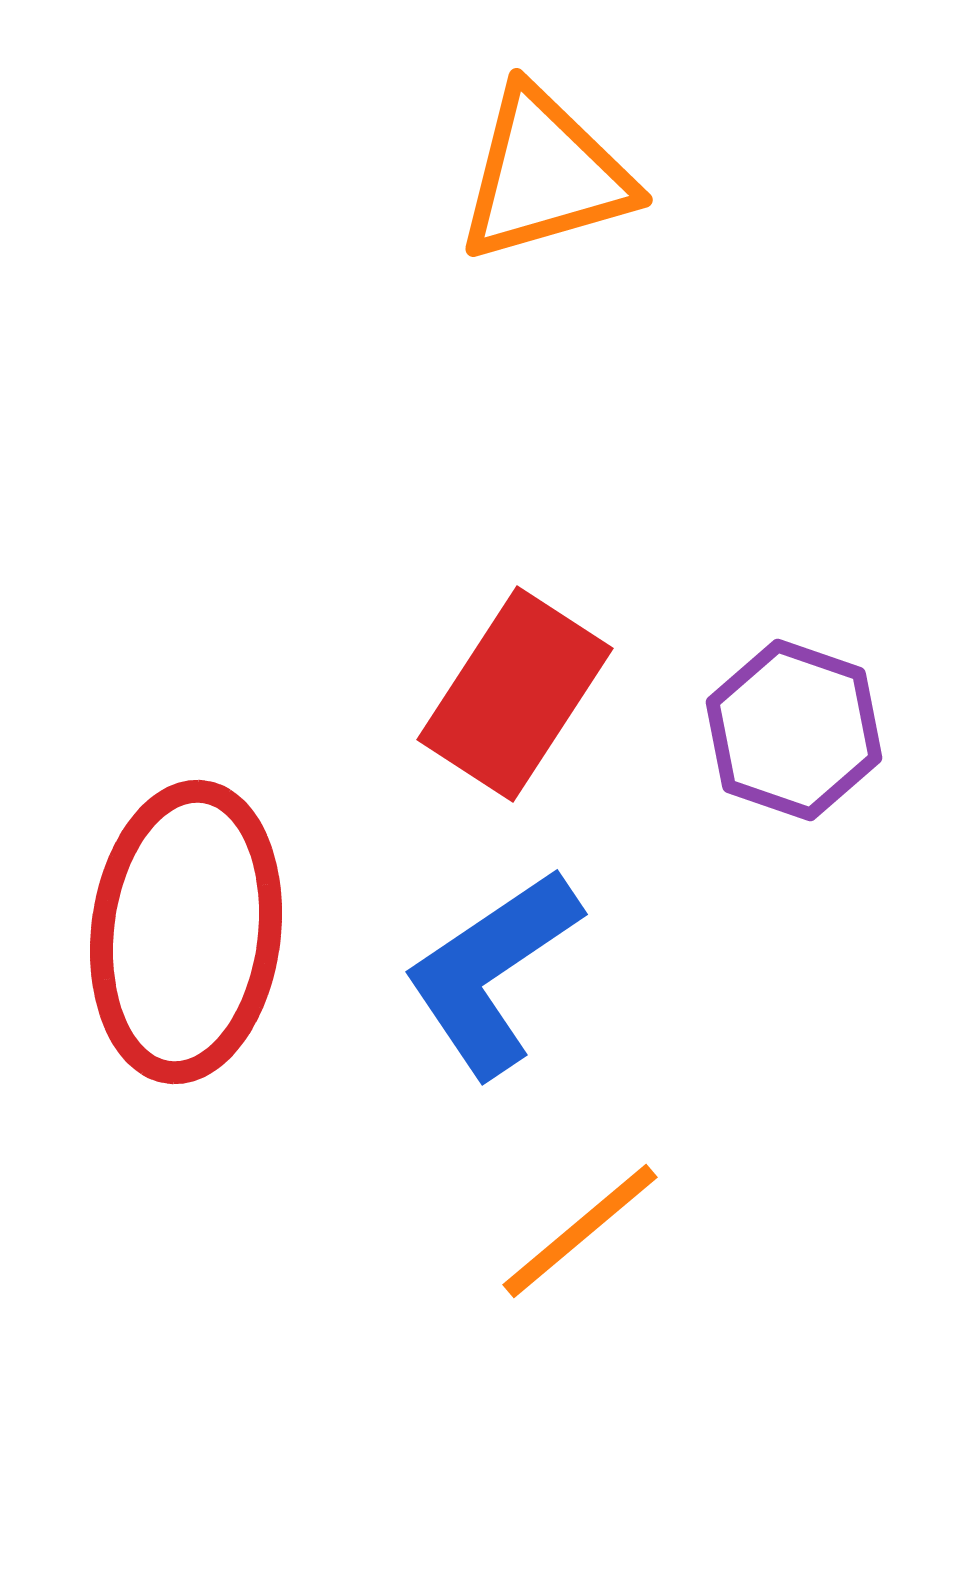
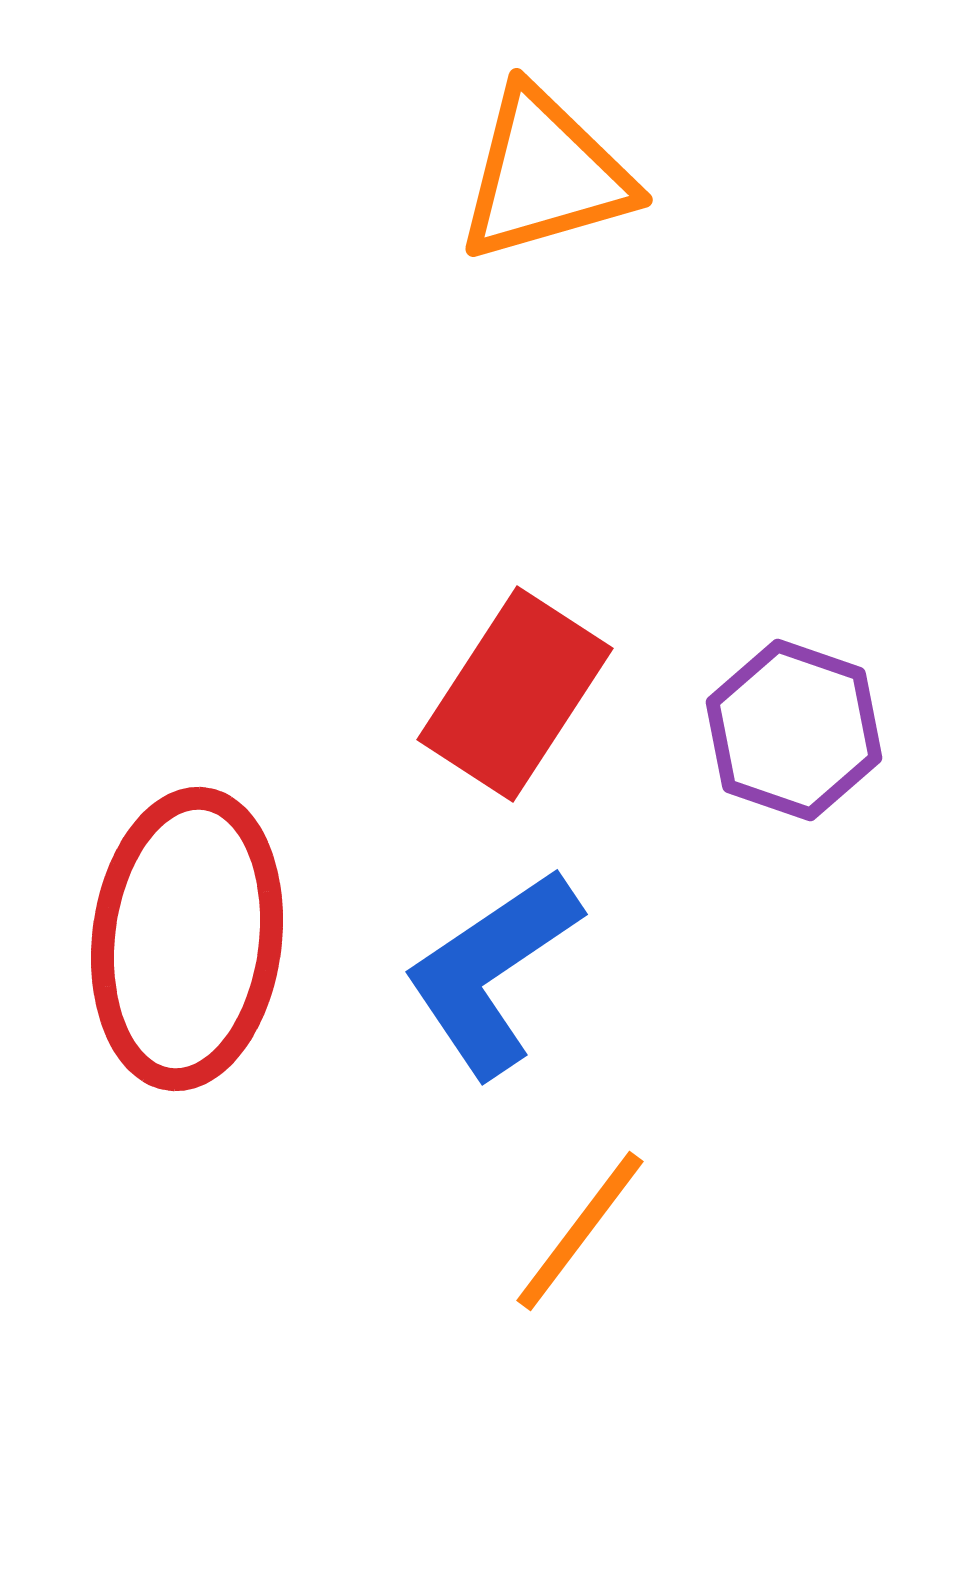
red ellipse: moved 1 px right, 7 px down
orange line: rotated 13 degrees counterclockwise
